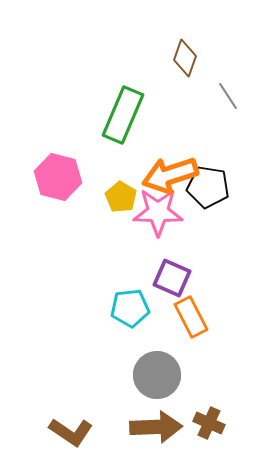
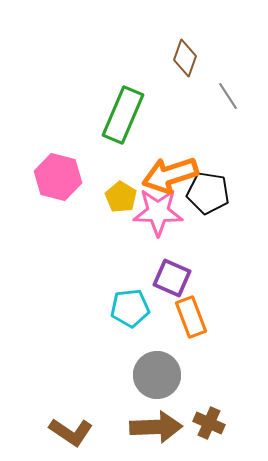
black pentagon: moved 6 px down
orange rectangle: rotated 6 degrees clockwise
